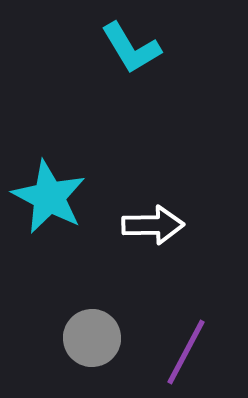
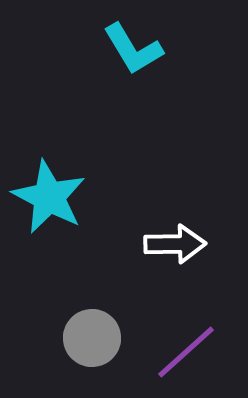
cyan L-shape: moved 2 px right, 1 px down
white arrow: moved 22 px right, 19 px down
purple line: rotated 20 degrees clockwise
